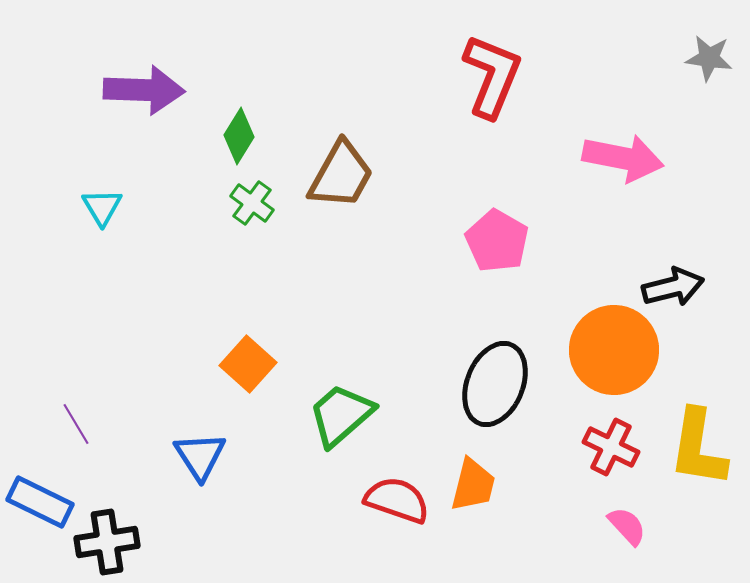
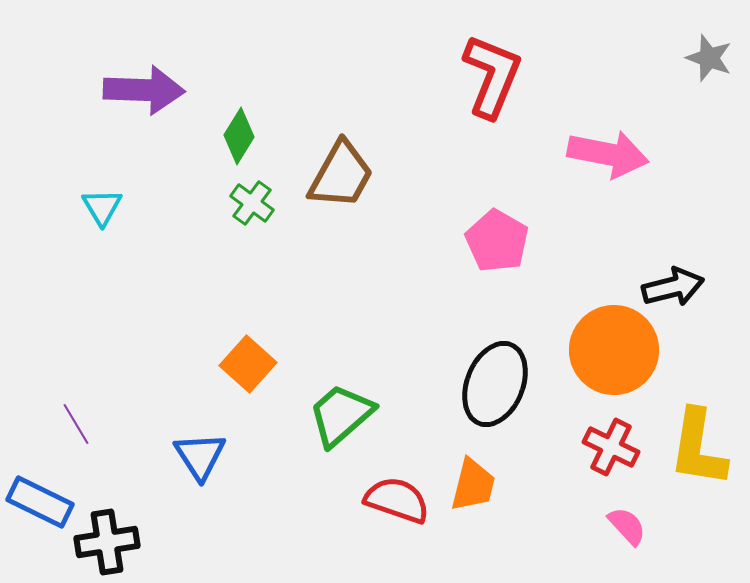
gray star: rotated 12 degrees clockwise
pink arrow: moved 15 px left, 4 px up
